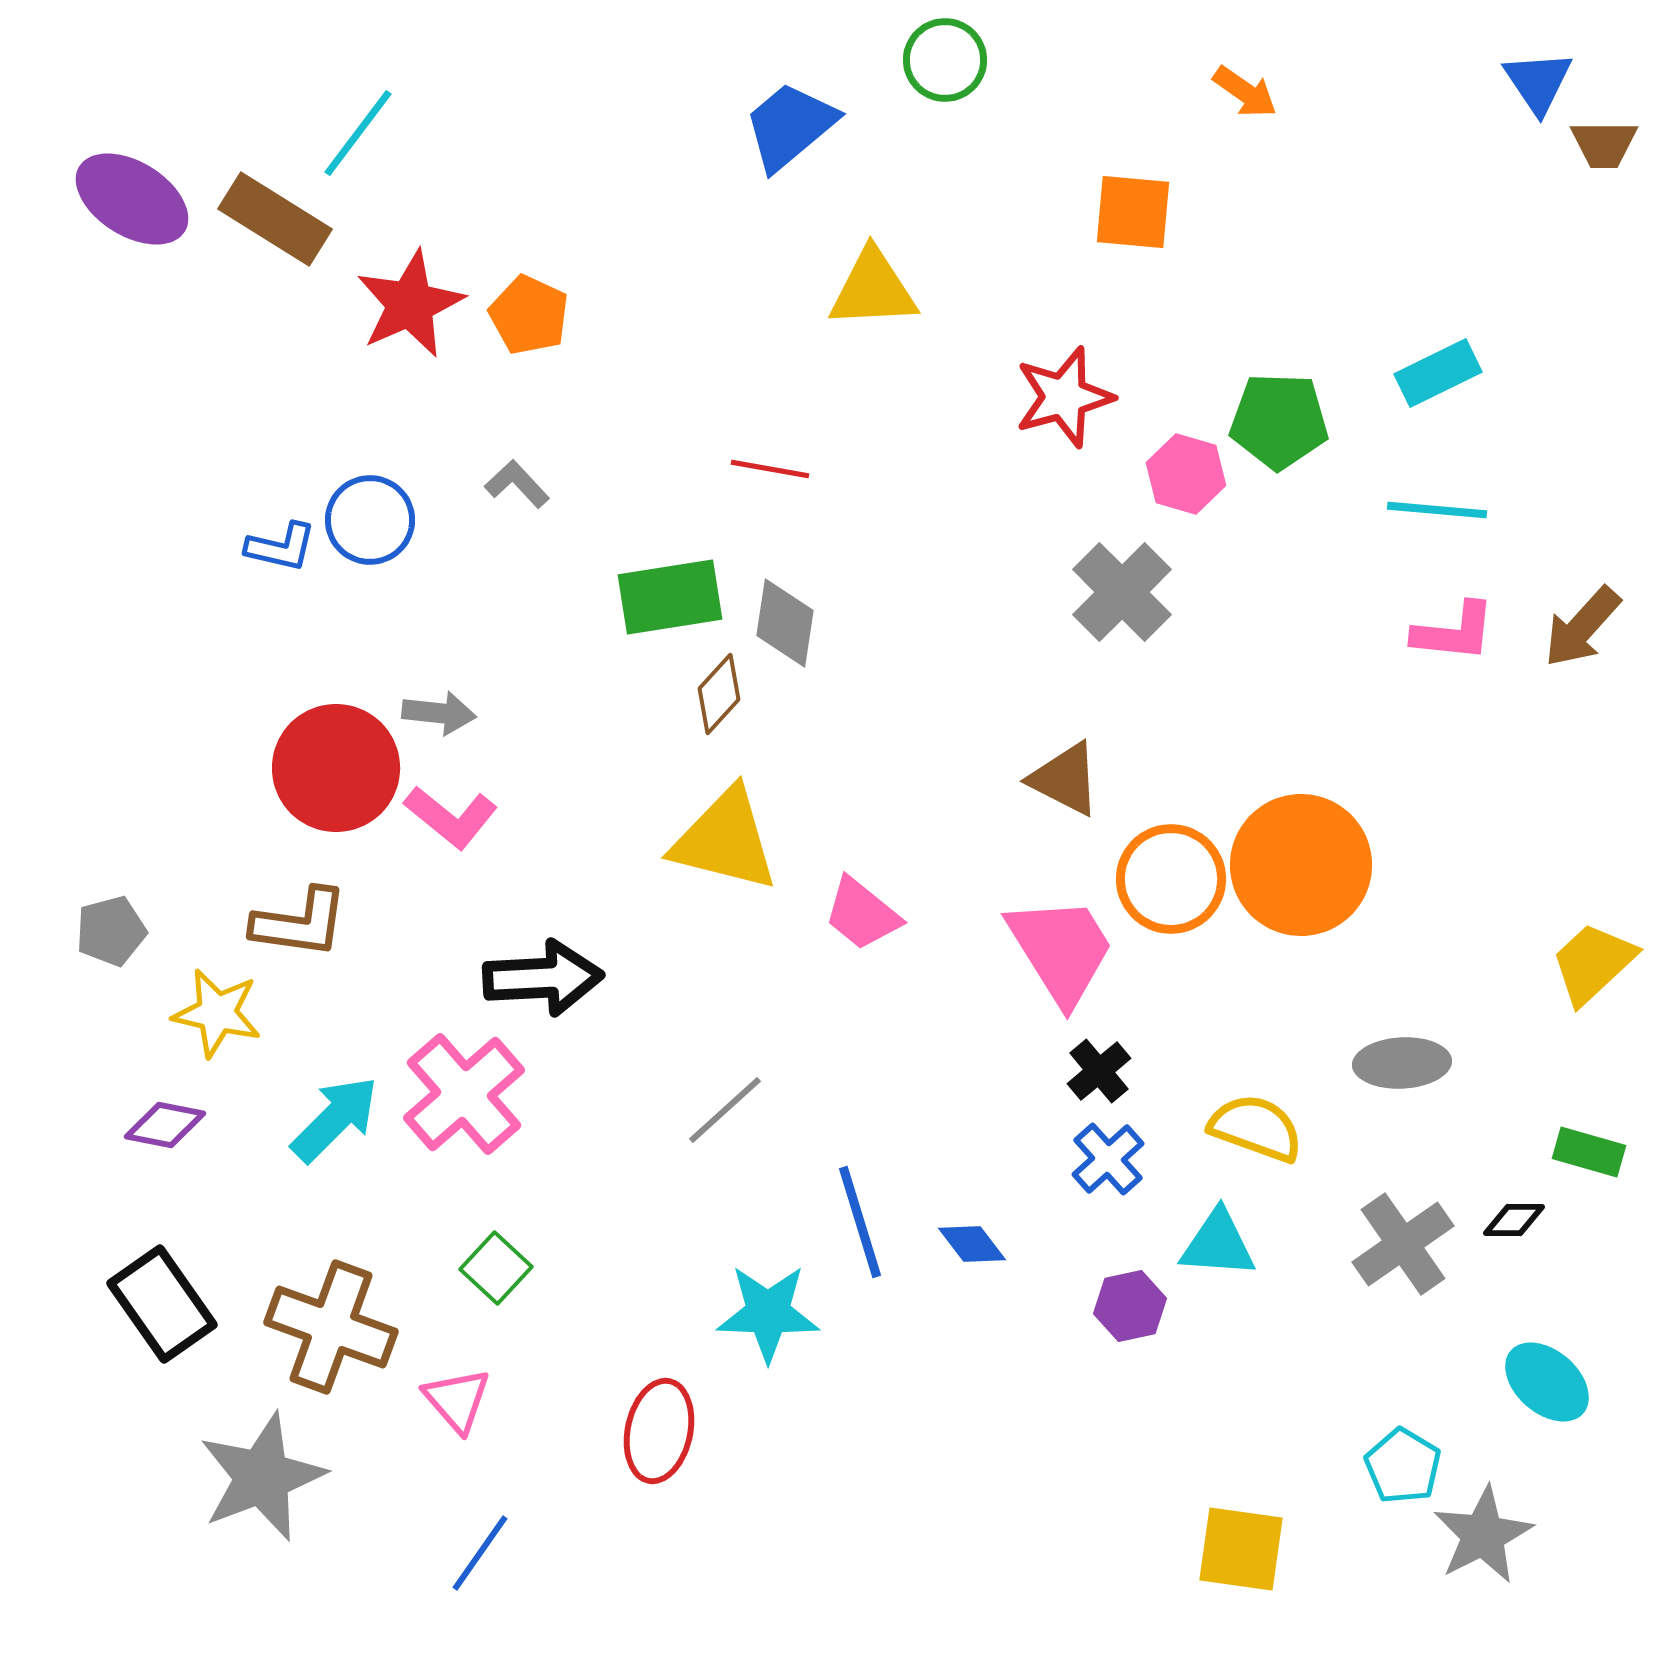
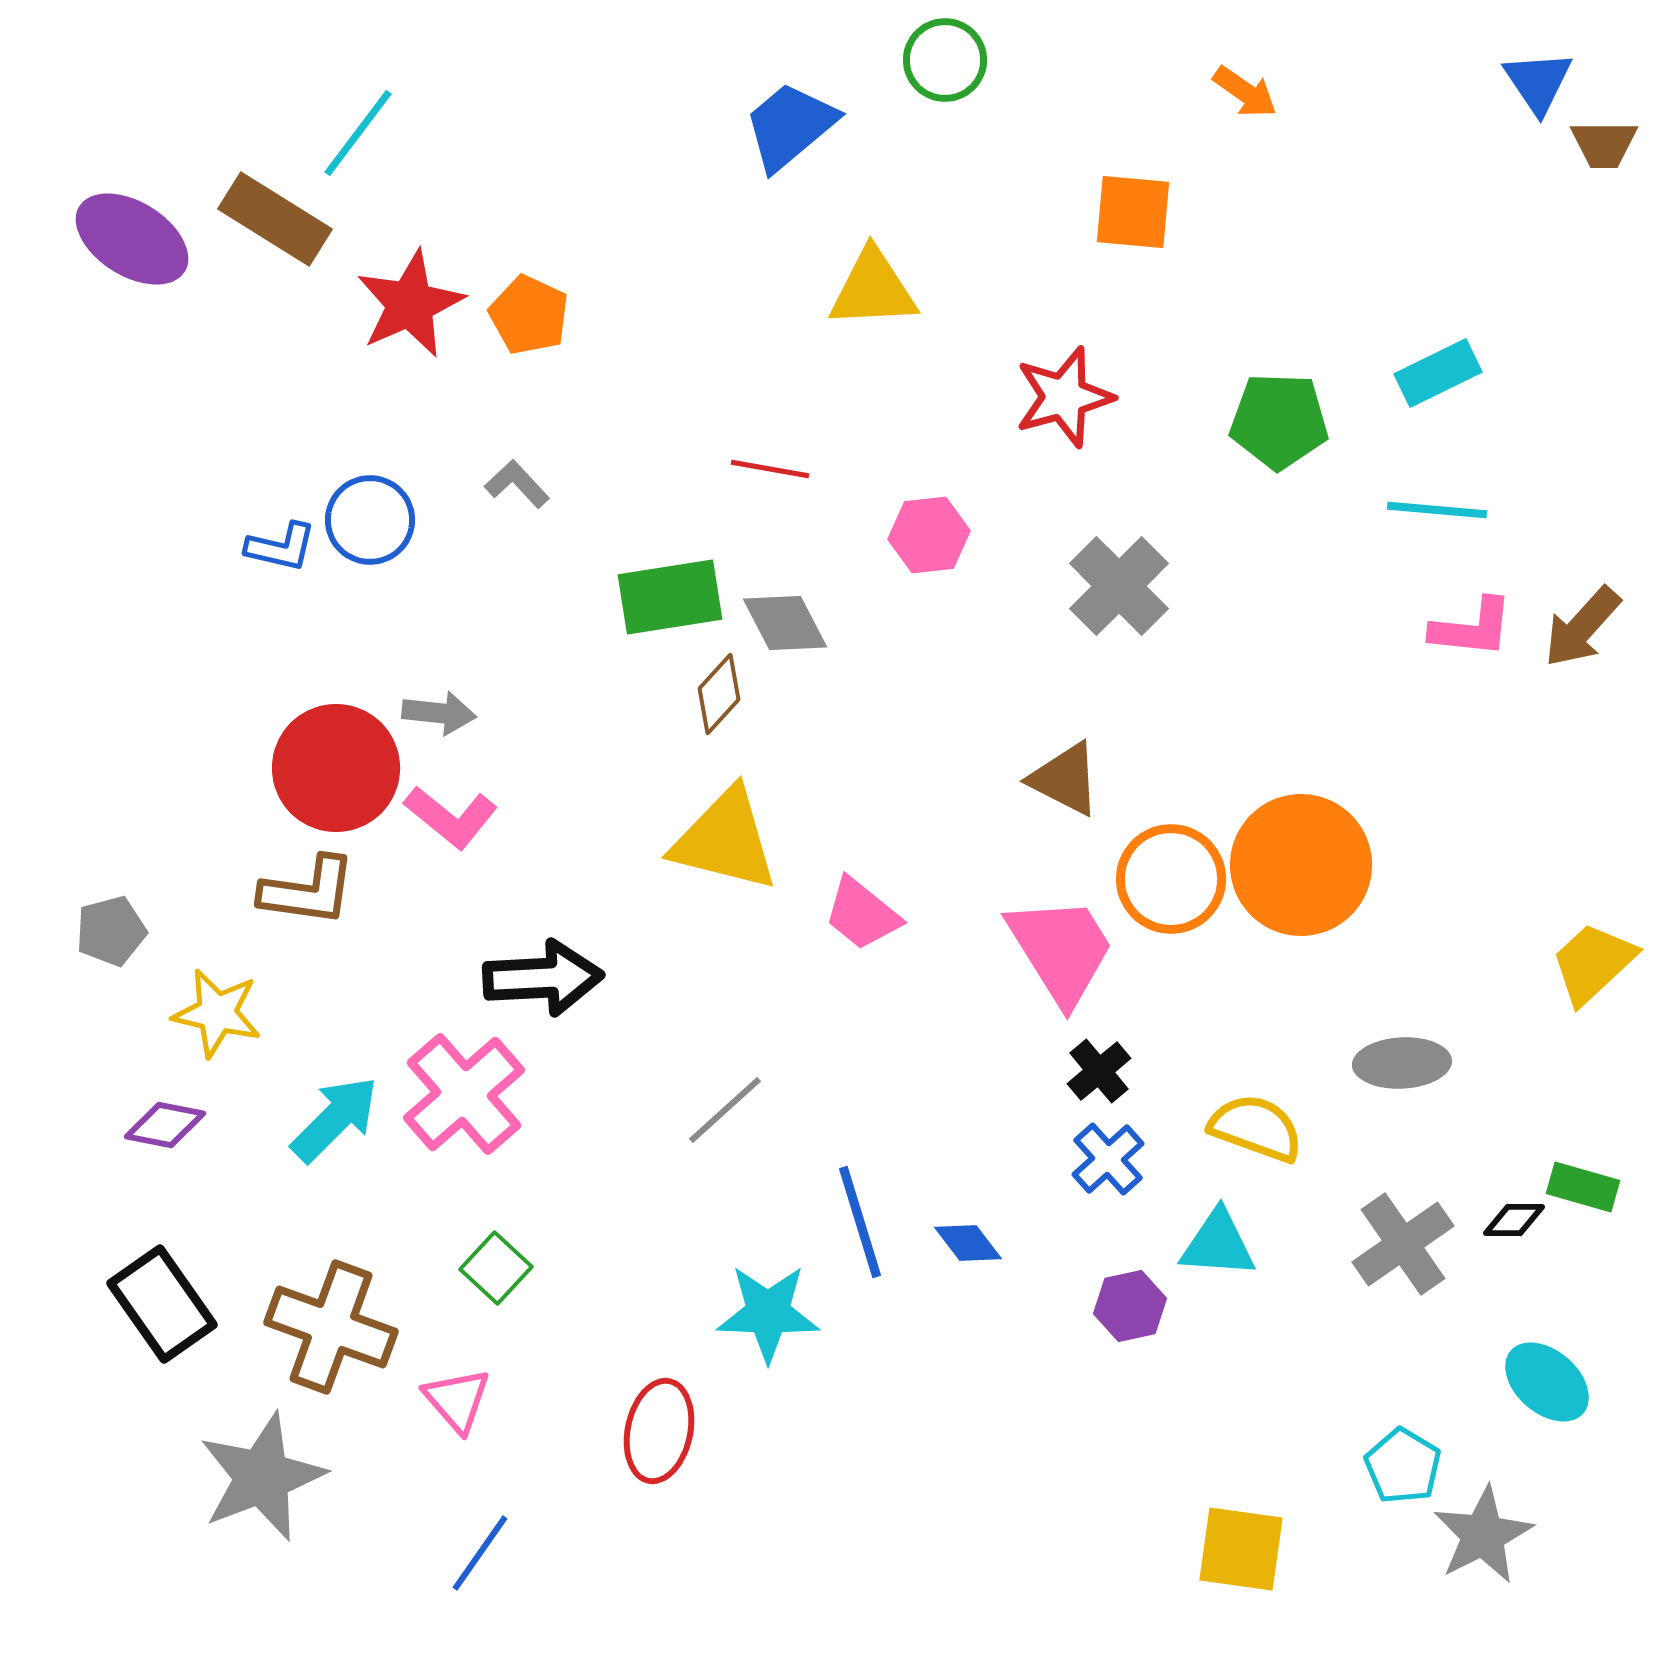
purple ellipse at (132, 199): moved 40 px down
pink hexagon at (1186, 474): moved 257 px left, 61 px down; rotated 22 degrees counterclockwise
gray cross at (1122, 592): moved 3 px left, 6 px up
gray diamond at (785, 623): rotated 36 degrees counterclockwise
pink L-shape at (1454, 632): moved 18 px right, 4 px up
brown L-shape at (300, 923): moved 8 px right, 32 px up
green rectangle at (1589, 1152): moved 6 px left, 35 px down
blue diamond at (972, 1244): moved 4 px left, 1 px up
